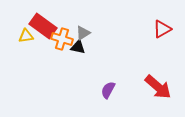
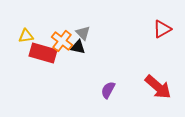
red rectangle: moved 27 px down; rotated 20 degrees counterclockwise
gray triangle: rotated 42 degrees counterclockwise
orange cross: moved 2 px down; rotated 20 degrees clockwise
